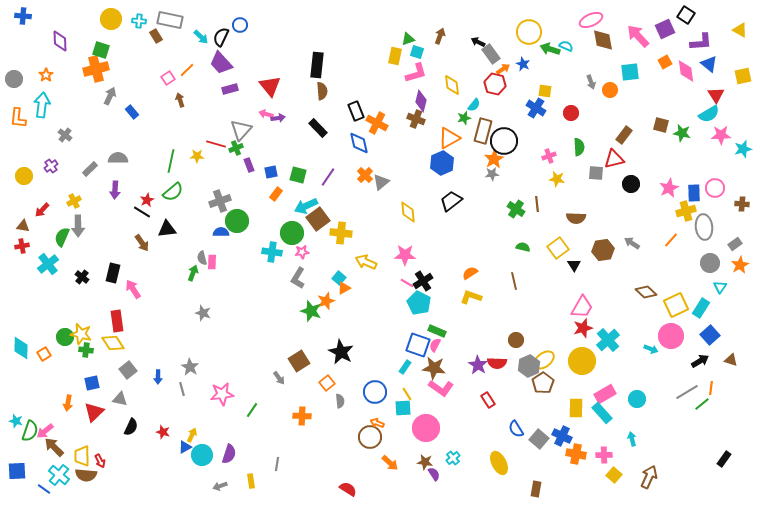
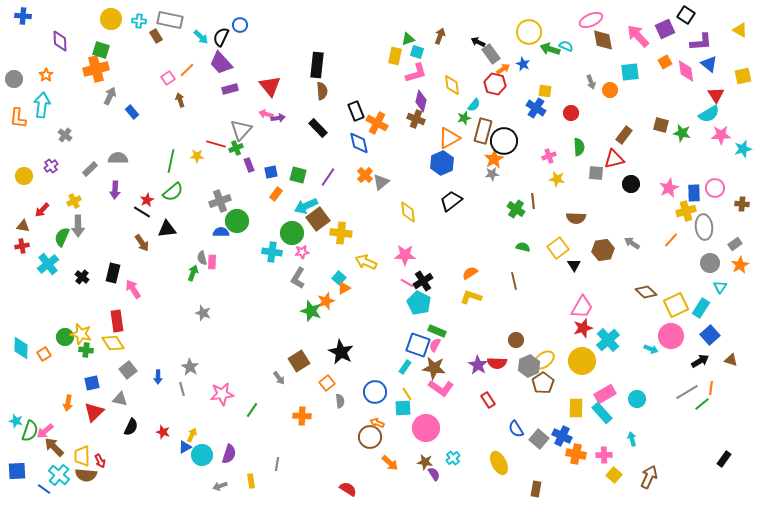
brown line at (537, 204): moved 4 px left, 3 px up
